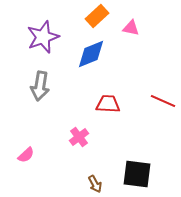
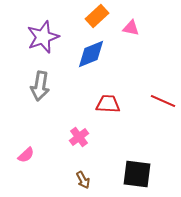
brown arrow: moved 12 px left, 4 px up
